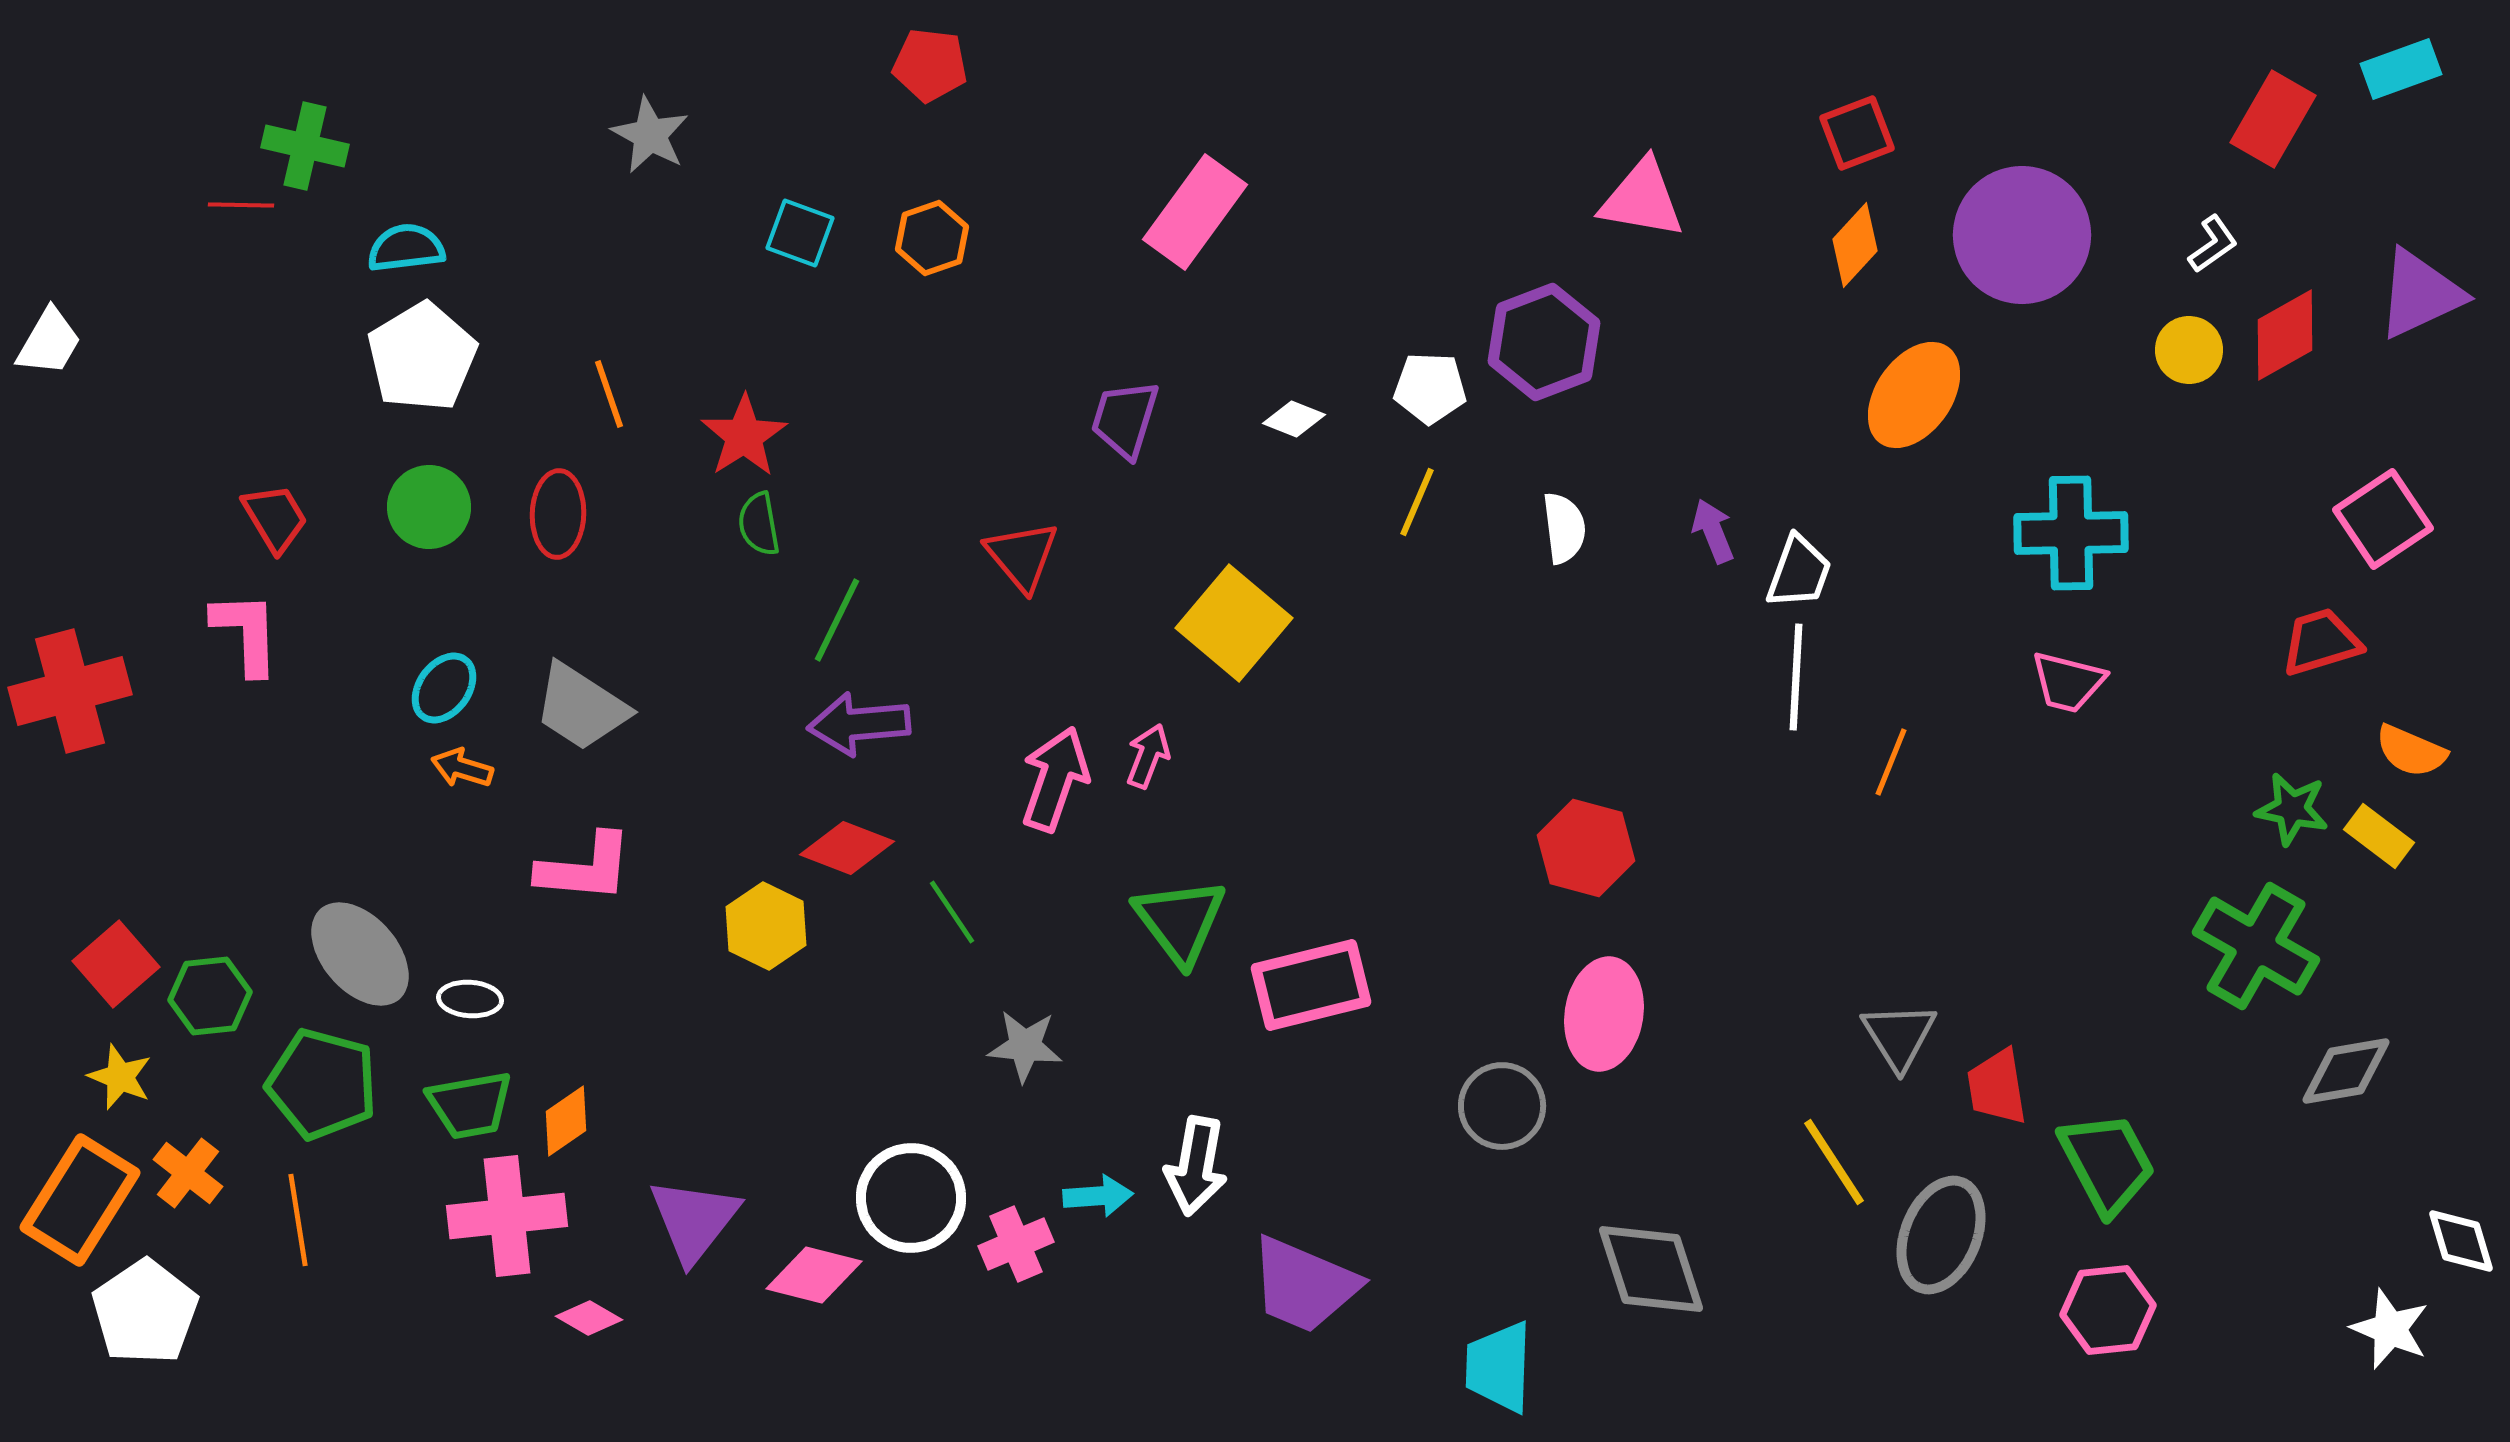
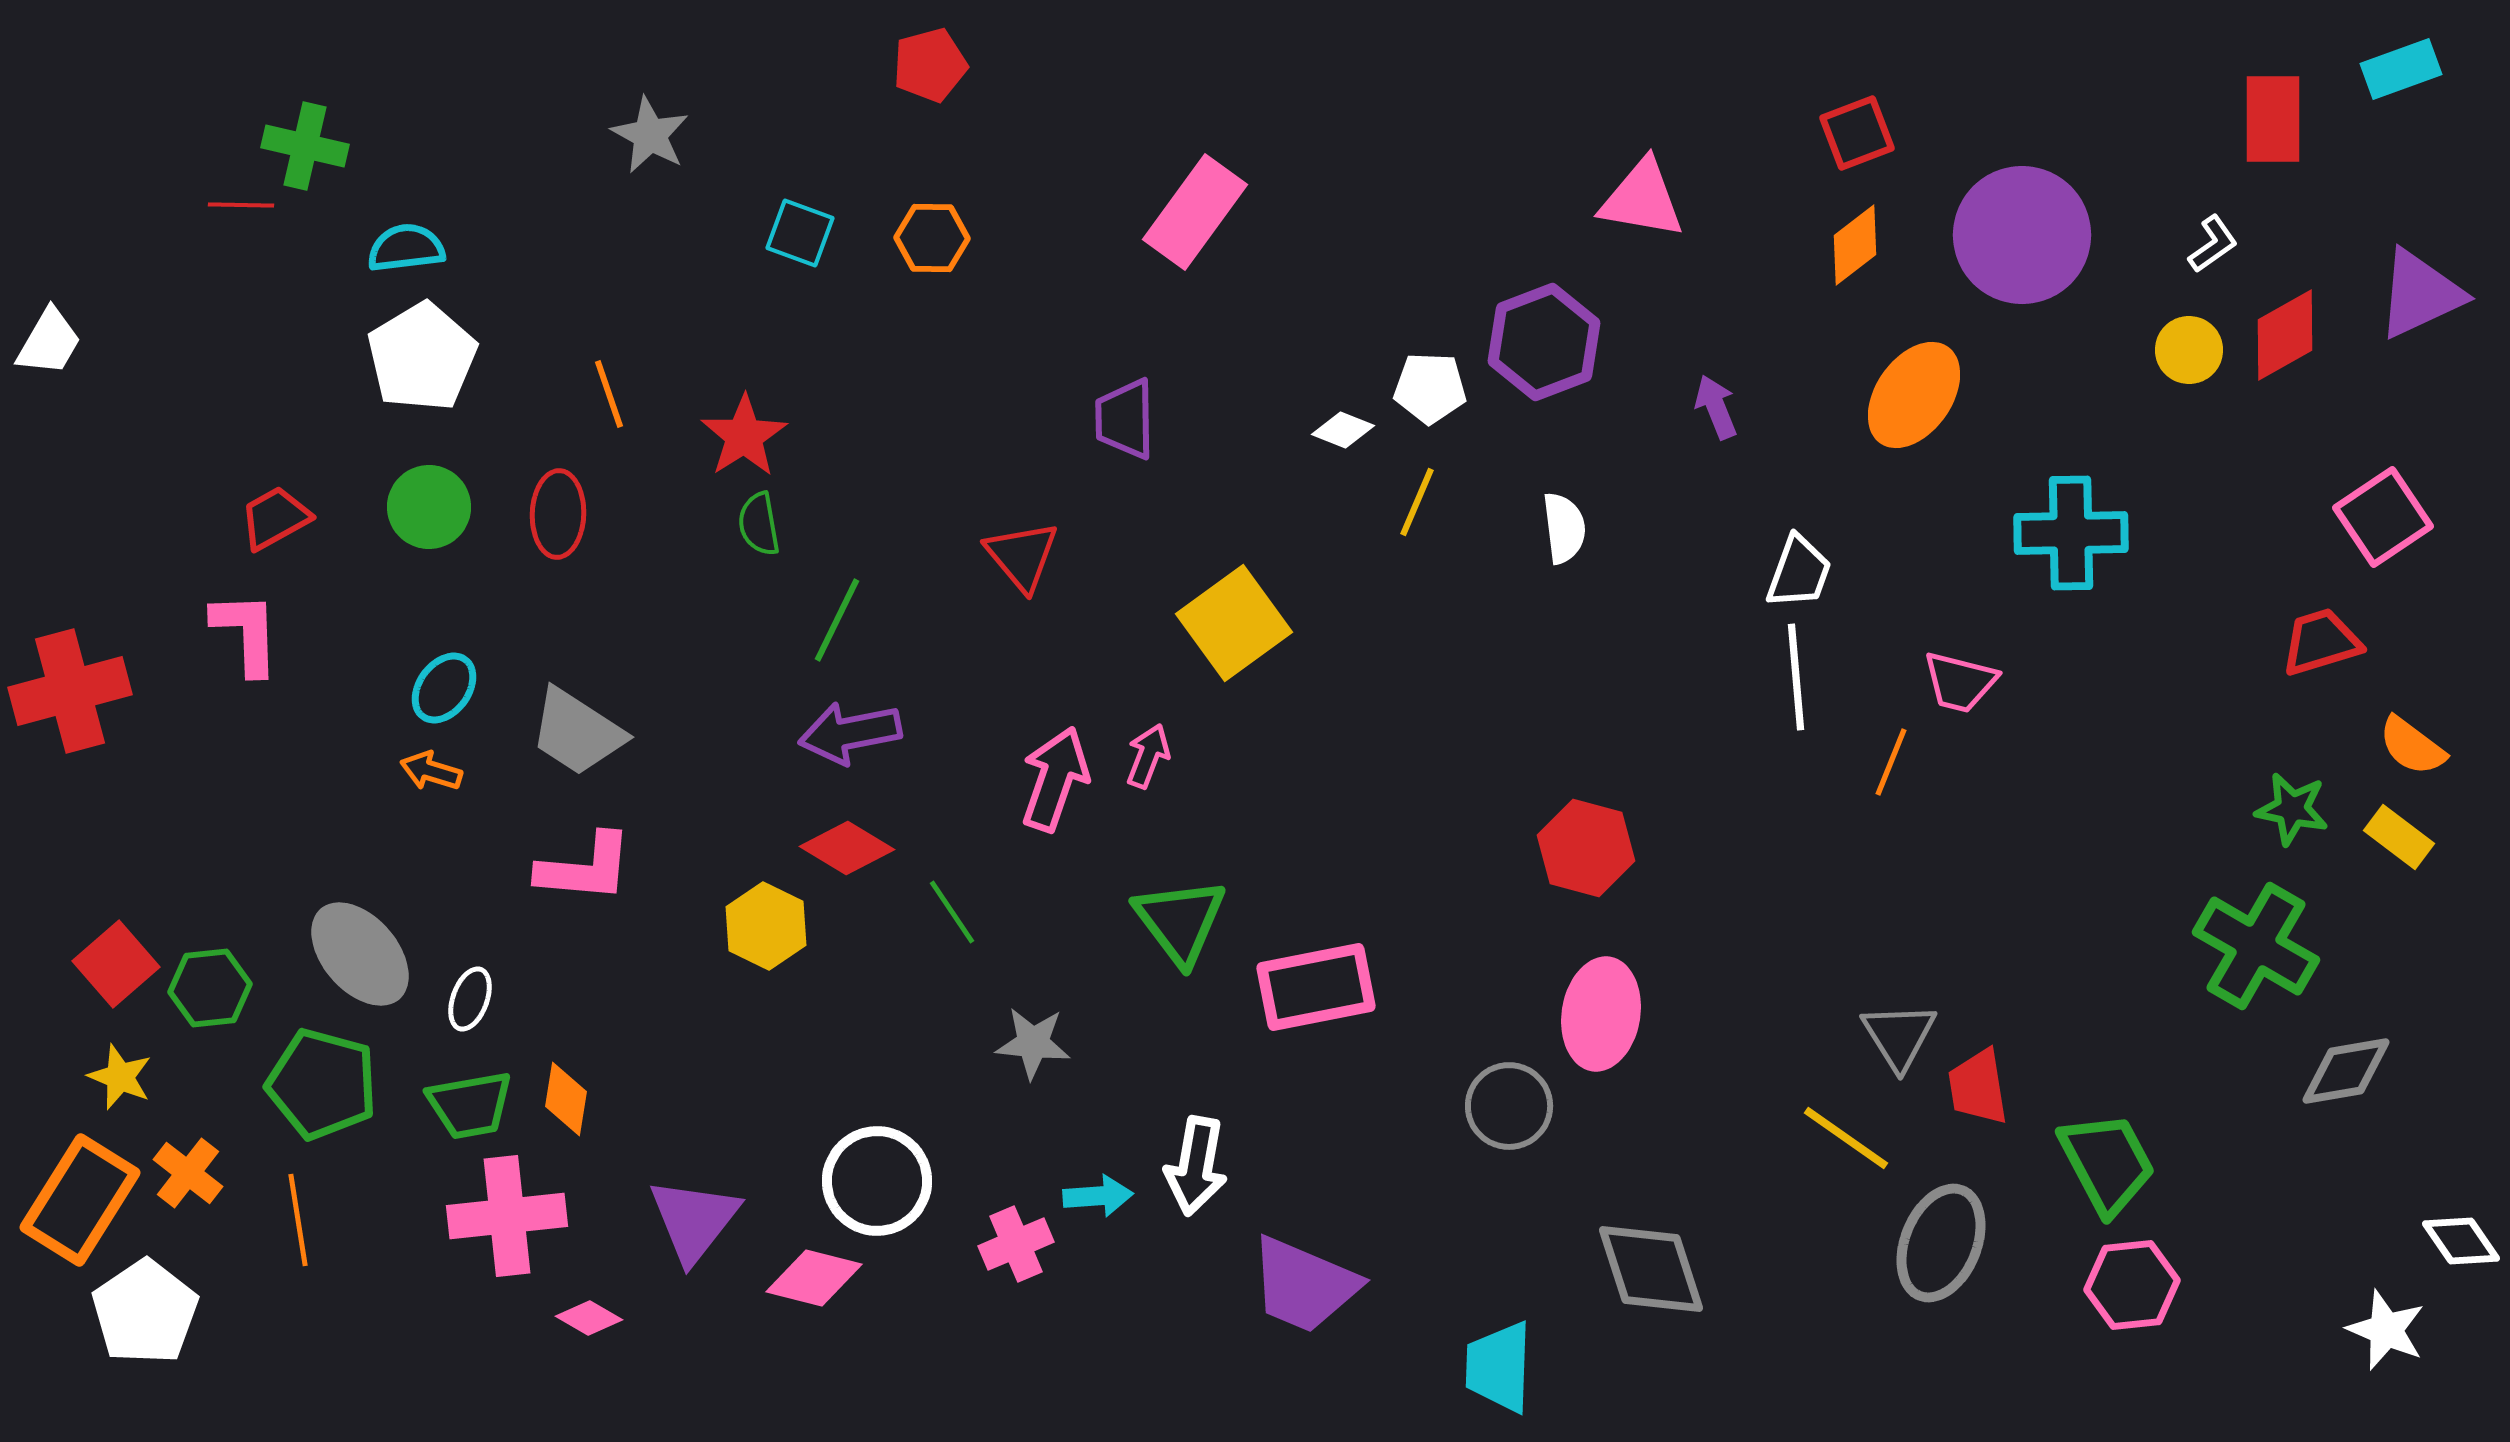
red pentagon at (930, 65): rotated 22 degrees counterclockwise
red rectangle at (2273, 119): rotated 30 degrees counterclockwise
orange hexagon at (932, 238): rotated 20 degrees clockwise
orange diamond at (1855, 245): rotated 10 degrees clockwise
purple trapezoid at (1125, 419): rotated 18 degrees counterclockwise
white diamond at (1294, 419): moved 49 px right, 11 px down
red trapezoid at (275, 518): rotated 88 degrees counterclockwise
pink square at (2383, 519): moved 2 px up
purple arrow at (1713, 531): moved 3 px right, 124 px up
yellow square at (1234, 623): rotated 14 degrees clockwise
white line at (1796, 677): rotated 8 degrees counterclockwise
pink trapezoid at (2068, 682): moved 108 px left
gray trapezoid at (581, 707): moved 4 px left, 25 px down
purple arrow at (859, 724): moved 9 px left, 9 px down; rotated 6 degrees counterclockwise
orange semicircle at (2411, 751): moved 1 px right, 5 px up; rotated 14 degrees clockwise
orange arrow at (462, 768): moved 31 px left, 3 px down
yellow rectangle at (2379, 836): moved 20 px right, 1 px down
red diamond at (847, 848): rotated 10 degrees clockwise
pink rectangle at (1311, 985): moved 5 px right, 2 px down; rotated 3 degrees clockwise
green hexagon at (210, 996): moved 8 px up
white ellipse at (470, 999): rotated 74 degrees counterclockwise
pink ellipse at (1604, 1014): moved 3 px left
gray star at (1025, 1046): moved 8 px right, 3 px up
red trapezoid at (1997, 1087): moved 19 px left
gray circle at (1502, 1106): moved 7 px right
orange diamond at (566, 1121): moved 22 px up; rotated 46 degrees counterclockwise
yellow line at (1834, 1162): moved 12 px right, 24 px up; rotated 22 degrees counterclockwise
white circle at (911, 1198): moved 34 px left, 17 px up
gray ellipse at (1941, 1235): moved 8 px down
white diamond at (2461, 1241): rotated 18 degrees counterclockwise
pink diamond at (814, 1275): moved 3 px down
pink hexagon at (2108, 1310): moved 24 px right, 25 px up
white star at (2390, 1329): moved 4 px left, 1 px down
